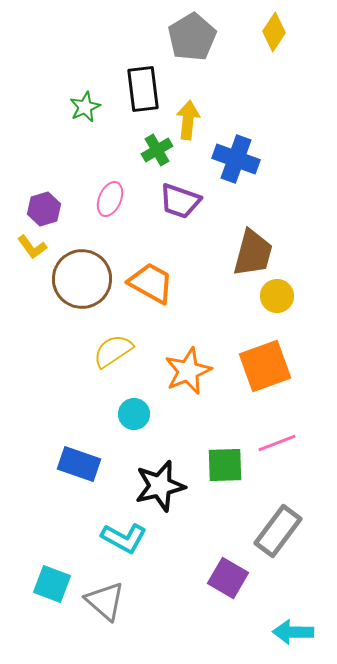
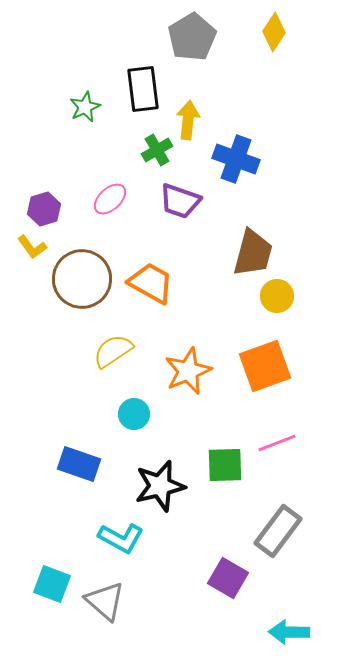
pink ellipse: rotated 24 degrees clockwise
cyan L-shape: moved 3 px left
cyan arrow: moved 4 px left
